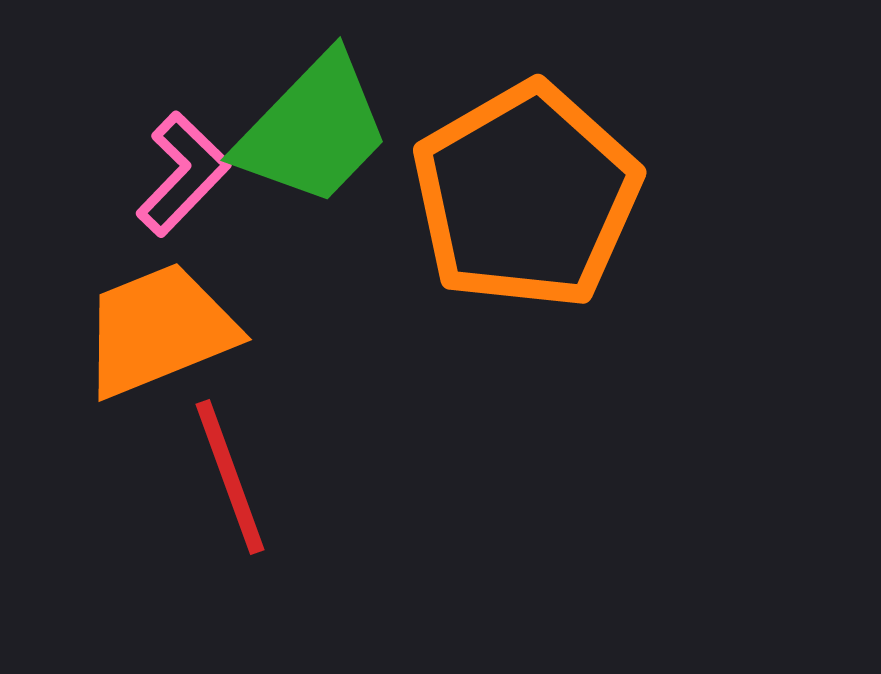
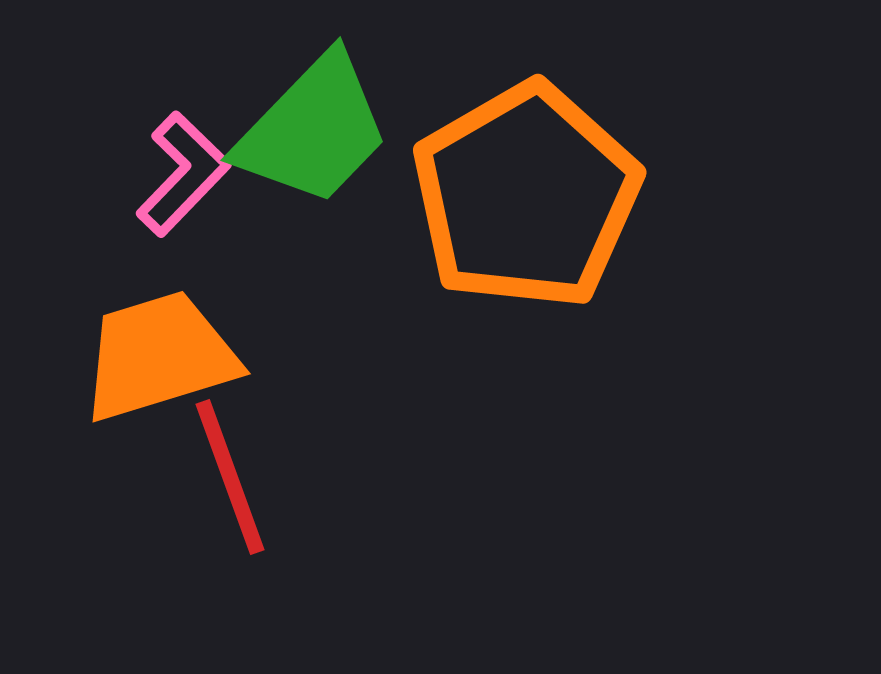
orange trapezoid: moved 26 px down; rotated 5 degrees clockwise
